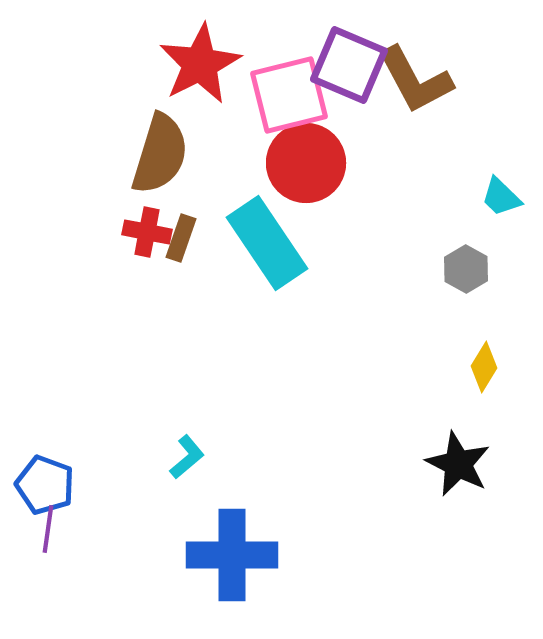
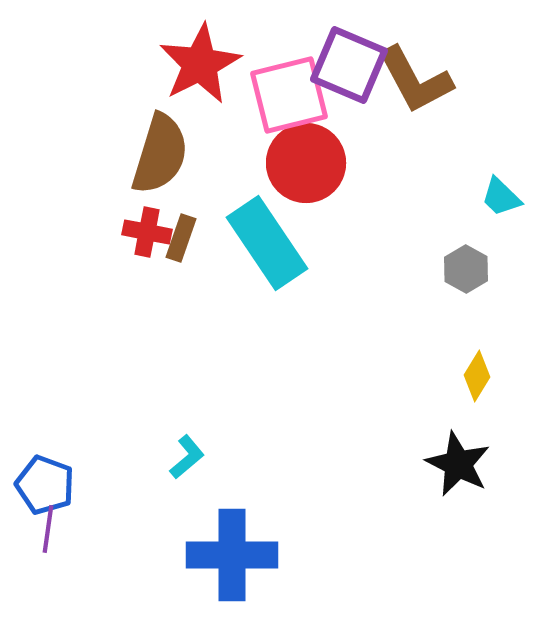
yellow diamond: moved 7 px left, 9 px down
